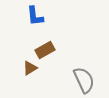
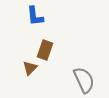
brown rectangle: rotated 42 degrees counterclockwise
brown triangle: rotated 14 degrees counterclockwise
